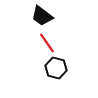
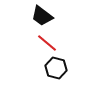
red line: rotated 15 degrees counterclockwise
